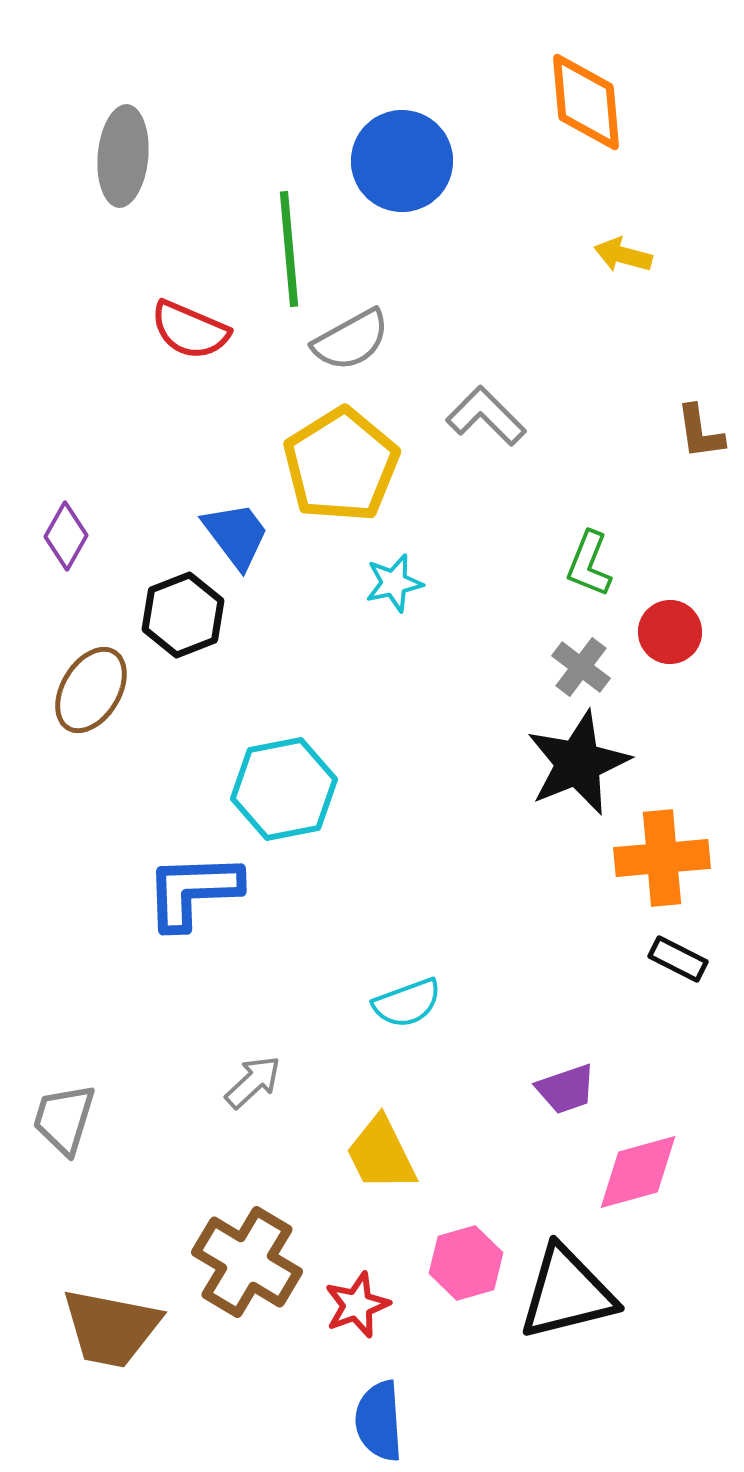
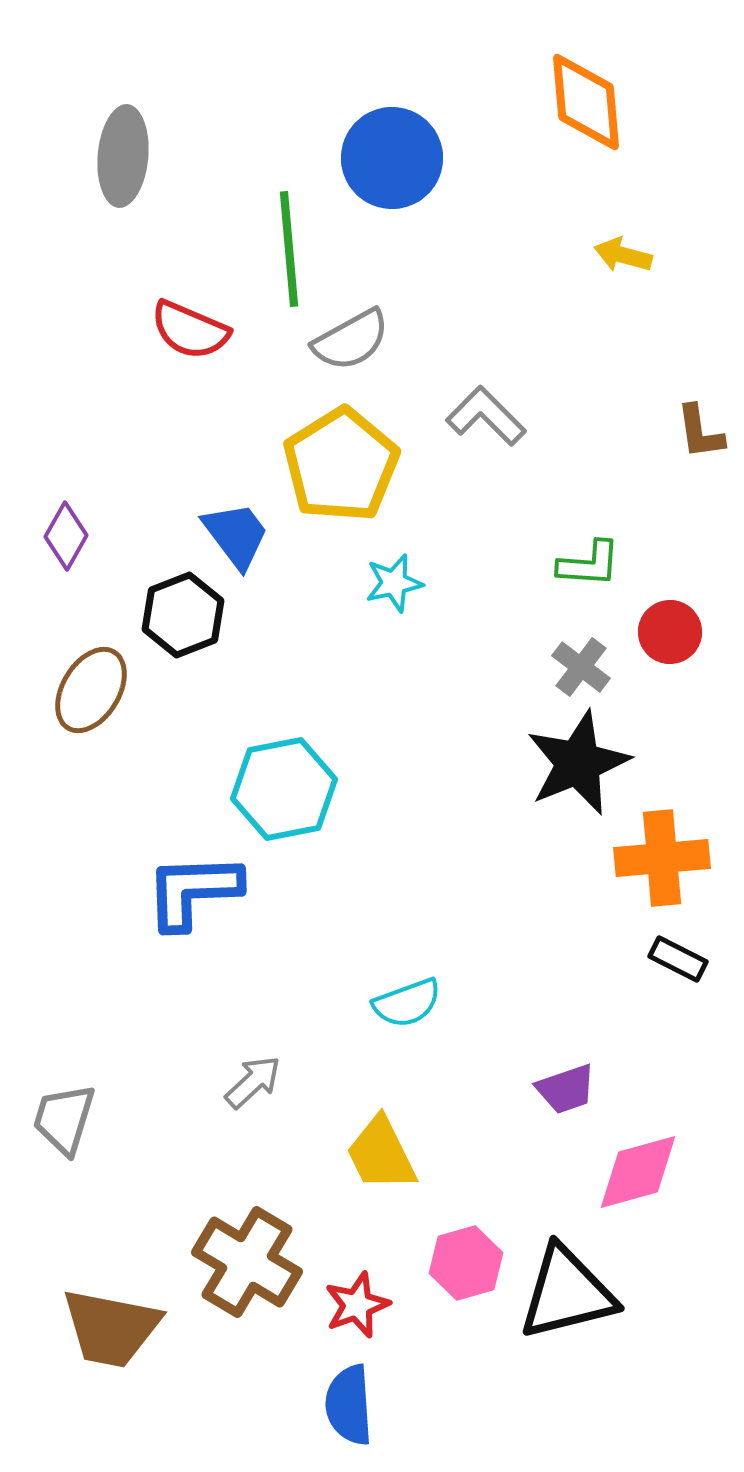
blue circle: moved 10 px left, 3 px up
green L-shape: rotated 108 degrees counterclockwise
blue semicircle: moved 30 px left, 16 px up
